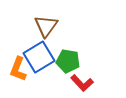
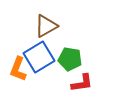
brown triangle: rotated 25 degrees clockwise
green pentagon: moved 2 px right, 2 px up
red L-shape: rotated 55 degrees counterclockwise
